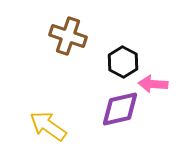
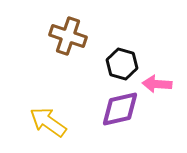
black hexagon: moved 1 px left, 2 px down; rotated 12 degrees counterclockwise
pink arrow: moved 4 px right
yellow arrow: moved 4 px up
